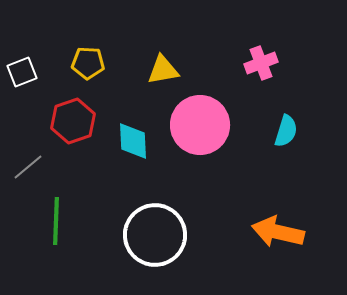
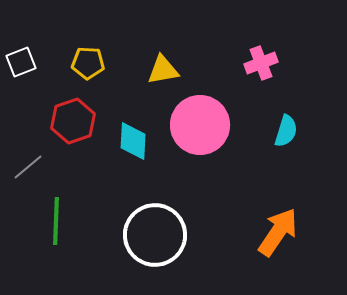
white square: moved 1 px left, 10 px up
cyan diamond: rotated 6 degrees clockwise
orange arrow: rotated 111 degrees clockwise
